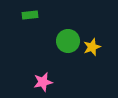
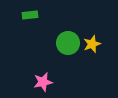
green circle: moved 2 px down
yellow star: moved 3 px up
